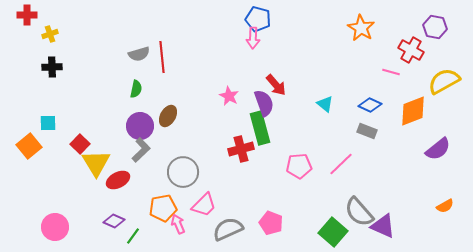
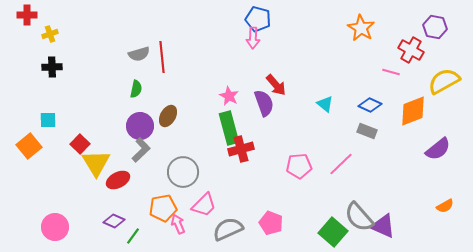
cyan square at (48, 123): moved 3 px up
green rectangle at (260, 128): moved 31 px left
gray semicircle at (359, 212): moved 5 px down
